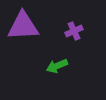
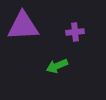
purple cross: moved 1 px right, 1 px down; rotated 18 degrees clockwise
